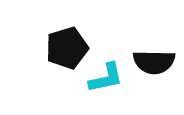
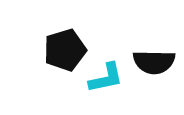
black pentagon: moved 2 px left, 2 px down
